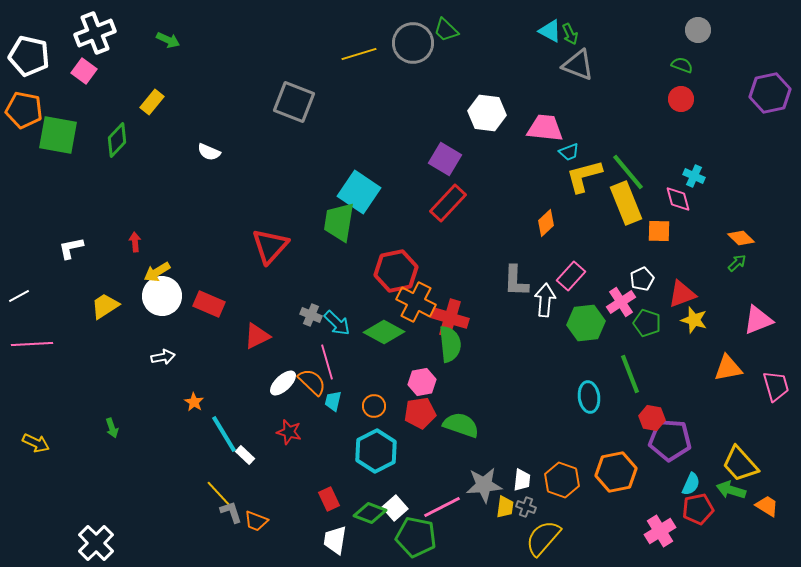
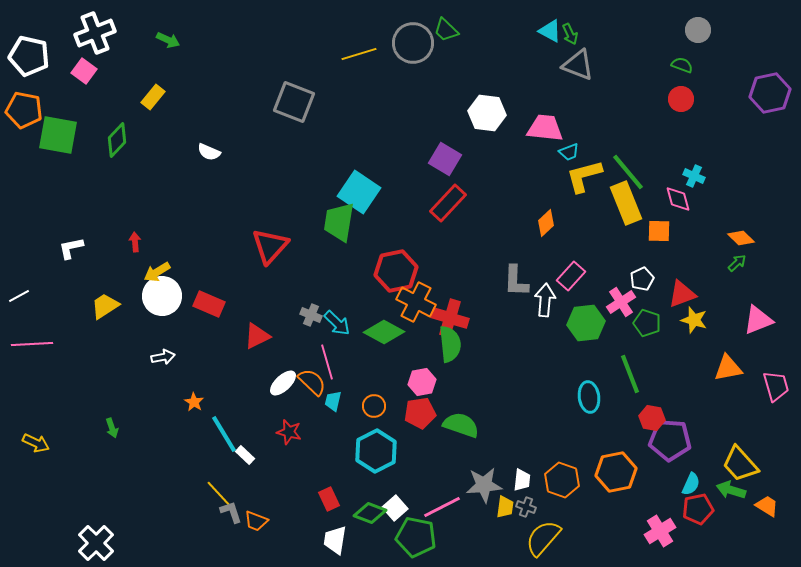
yellow rectangle at (152, 102): moved 1 px right, 5 px up
